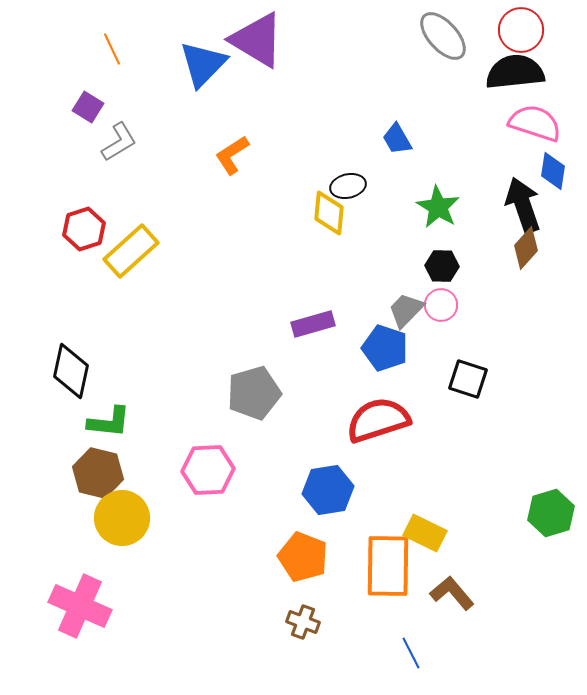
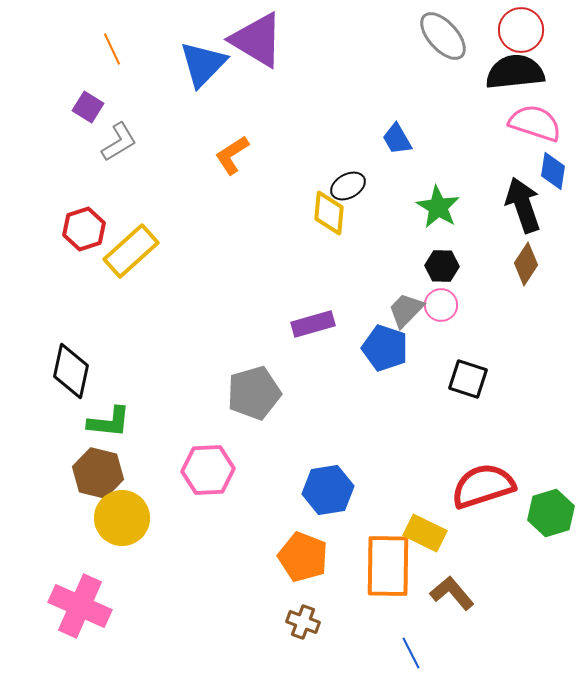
black ellipse at (348, 186): rotated 16 degrees counterclockwise
brown diamond at (526, 248): moved 16 px down; rotated 9 degrees counterclockwise
red semicircle at (378, 420): moved 105 px right, 66 px down
